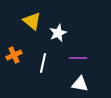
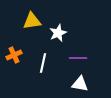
yellow triangle: rotated 48 degrees counterclockwise
